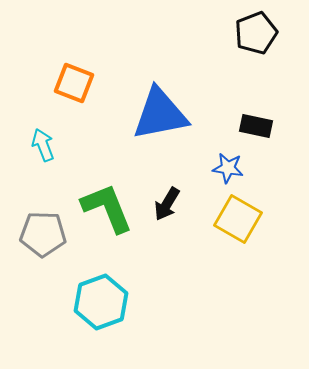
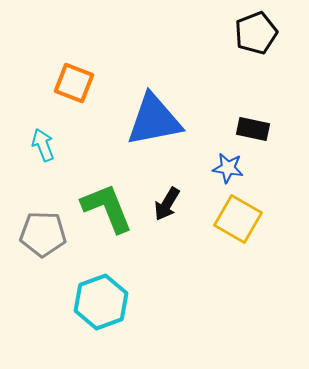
blue triangle: moved 6 px left, 6 px down
black rectangle: moved 3 px left, 3 px down
